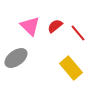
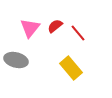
pink triangle: moved 2 px down; rotated 25 degrees clockwise
gray ellipse: moved 2 px down; rotated 50 degrees clockwise
